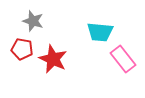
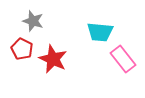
red pentagon: rotated 15 degrees clockwise
